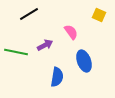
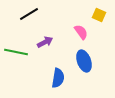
pink semicircle: moved 10 px right
purple arrow: moved 3 px up
blue semicircle: moved 1 px right, 1 px down
